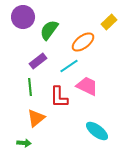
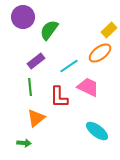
yellow rectangle: moved 8 px down
orange ellipse: moved 17 px right, 11 px down
purple rectangle: moved 2 px left
pink trapezoid: moved 1 px right, 1 px down
